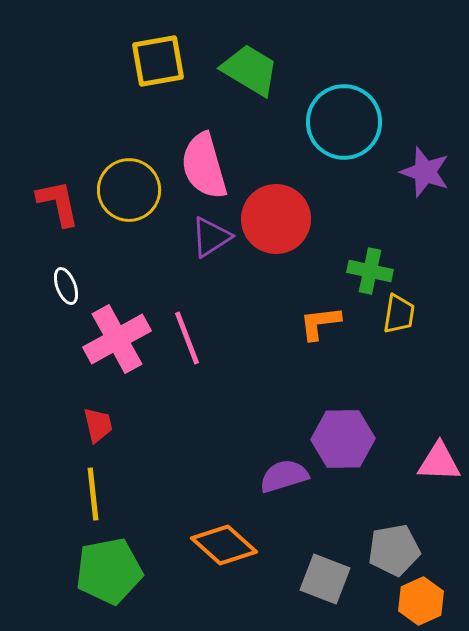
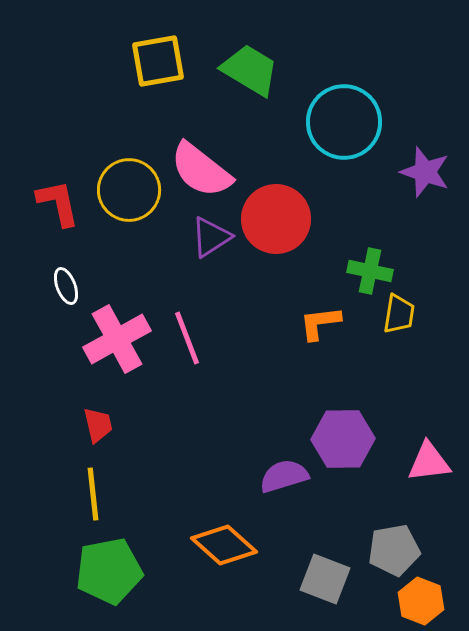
pink semicircle: moved 3 px left, 4 px down; rotated 36 degrees counterclockwise
pink triangle: moved 10 px left; rotated 9 degrees counterclockwise
orange hexagon: rotated 15 degrees counterclockwise
